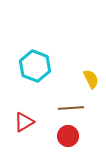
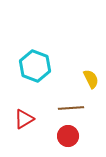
red triangle: moved 3 px up
